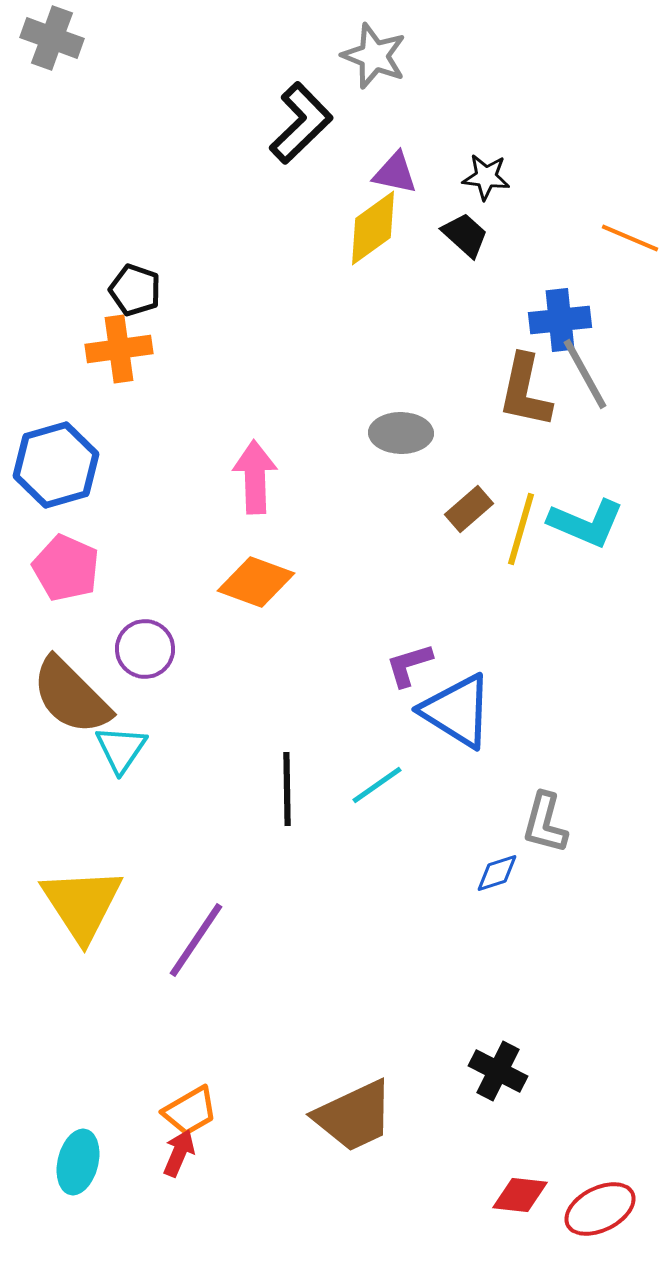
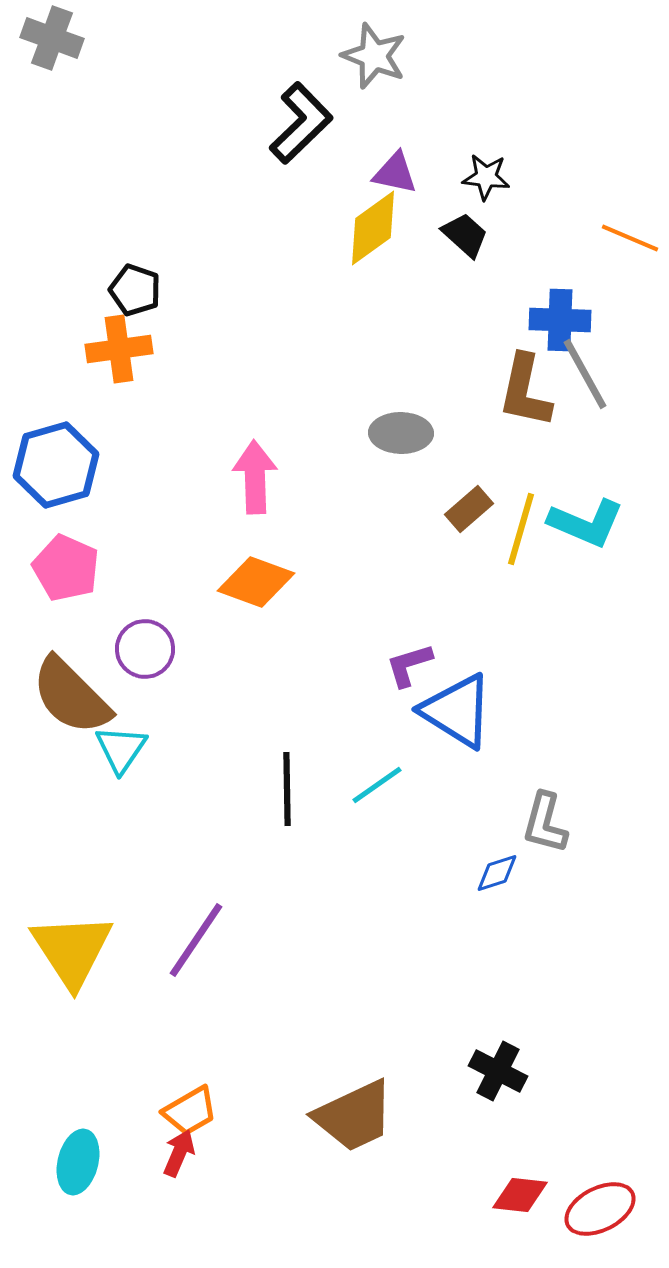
blue cross: rotated 8 degrees clockwise
yellow triangle: moved 10 px left, 46 px down
